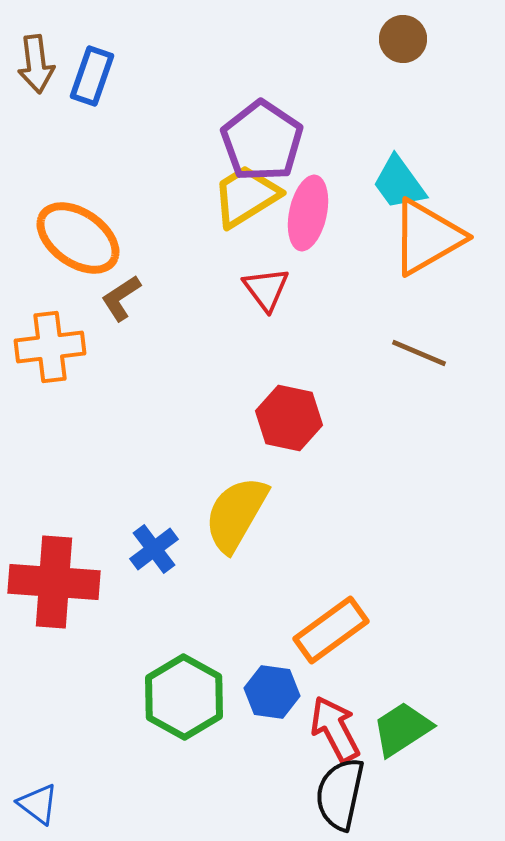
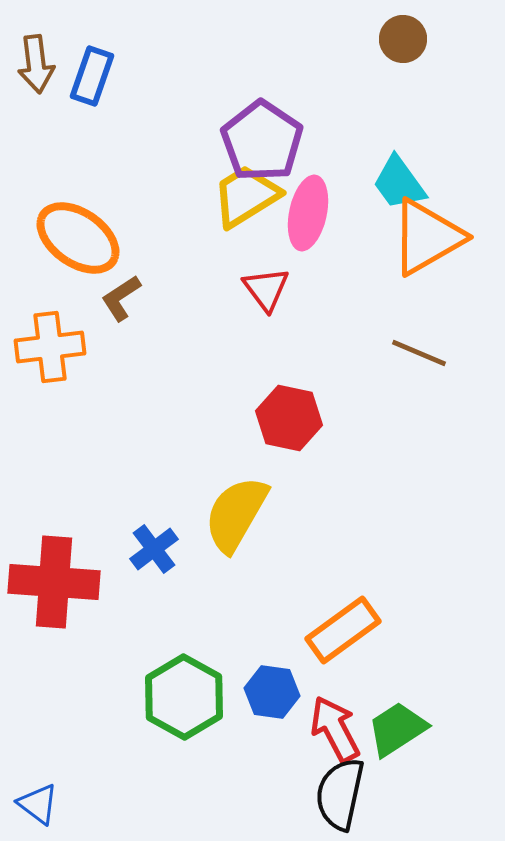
orange rectangle: moved 12 px right
green trapezoid: moved 5 px left
